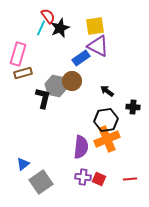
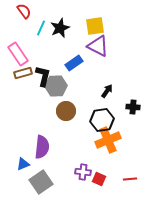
red semicircle: moved 24 px left, 5 px up
pink rectangle: rotated 50 degrees counterclockwise
blue rectangle: moved 7 px left, 5 px down
brown circle: moved 6 px left, 30 px down
gray hexagon: rotated 15 degrees counterclockwise
black arrow: rotated 88 degrees clockwise
black L-shape: moved 22 px up
black hexagon: moved 4 px left
orange cross: moved 1 px right, 1 px down
purple semicircle: moved 39 px left
blue triangle: rotated 16 degrees clockwise
purple cross: moved 5 px up
